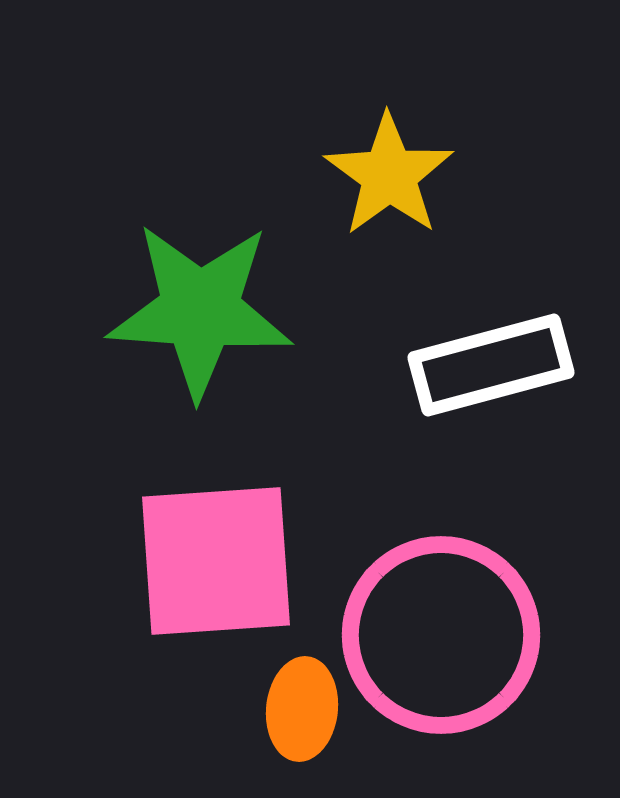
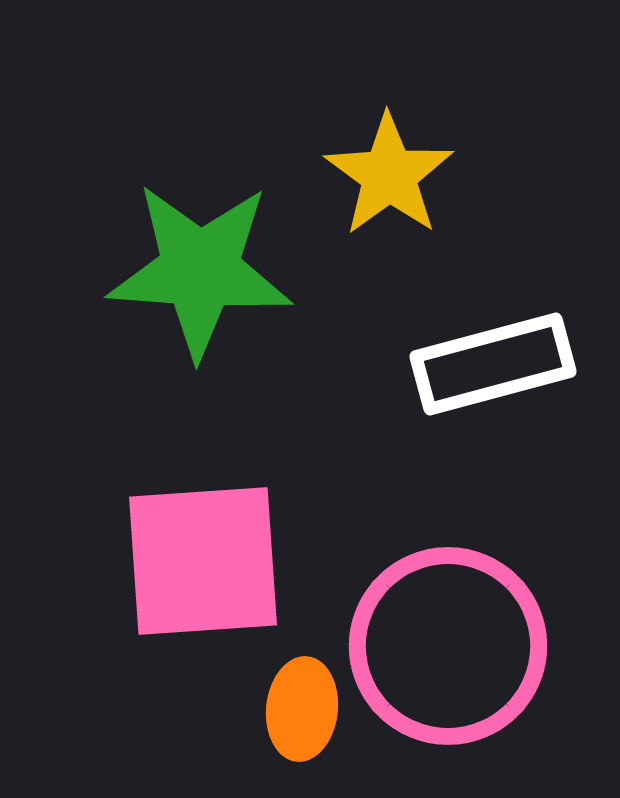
green star: moved 40 px up
white rectangle: moved 2 px right, 1 px up
pink square: moved 13 px left
pink circle: moved 7 px right, 11 px down
